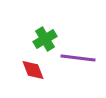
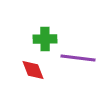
green cross: rotated 30 degrees clockwise
